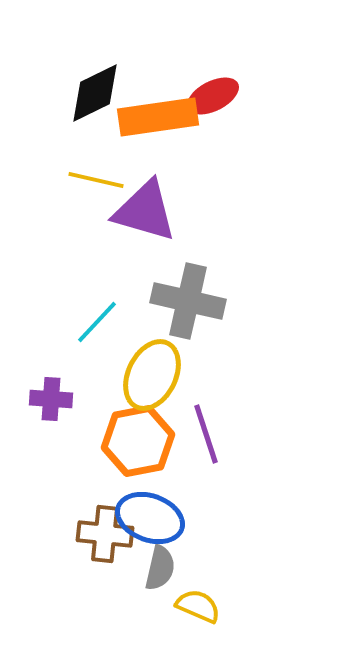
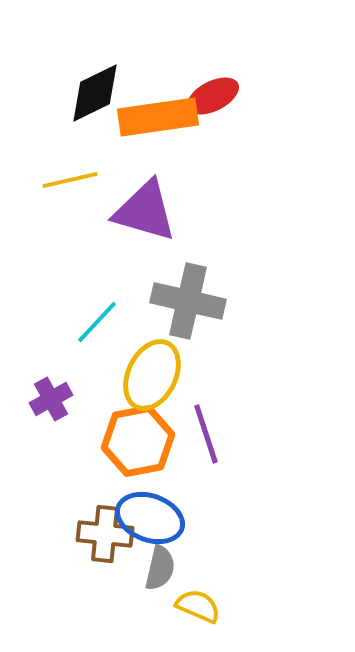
yellow line: moved 26 px left; rotated 26 degrees counterclockwise
purple cross: rotated 33 degrees counterclockwise
